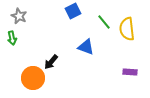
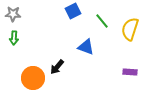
gray star: moved 6 px left, 2 px up; rotated 21 degrees counterclockwise
green line: moved 2 px left, 1 px up
yellow semicircle: moved 3 px right; rotated 25 degrees clockwise
green arrow: moved 2 px right; rotated 16 degrees clockwise
black arrow: moved 6 px right, 5 px down
